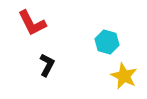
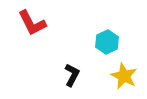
cyan hexagon: rotated 20 degrees clockwise
black L-shape: moved 25 px right, 10 px down
